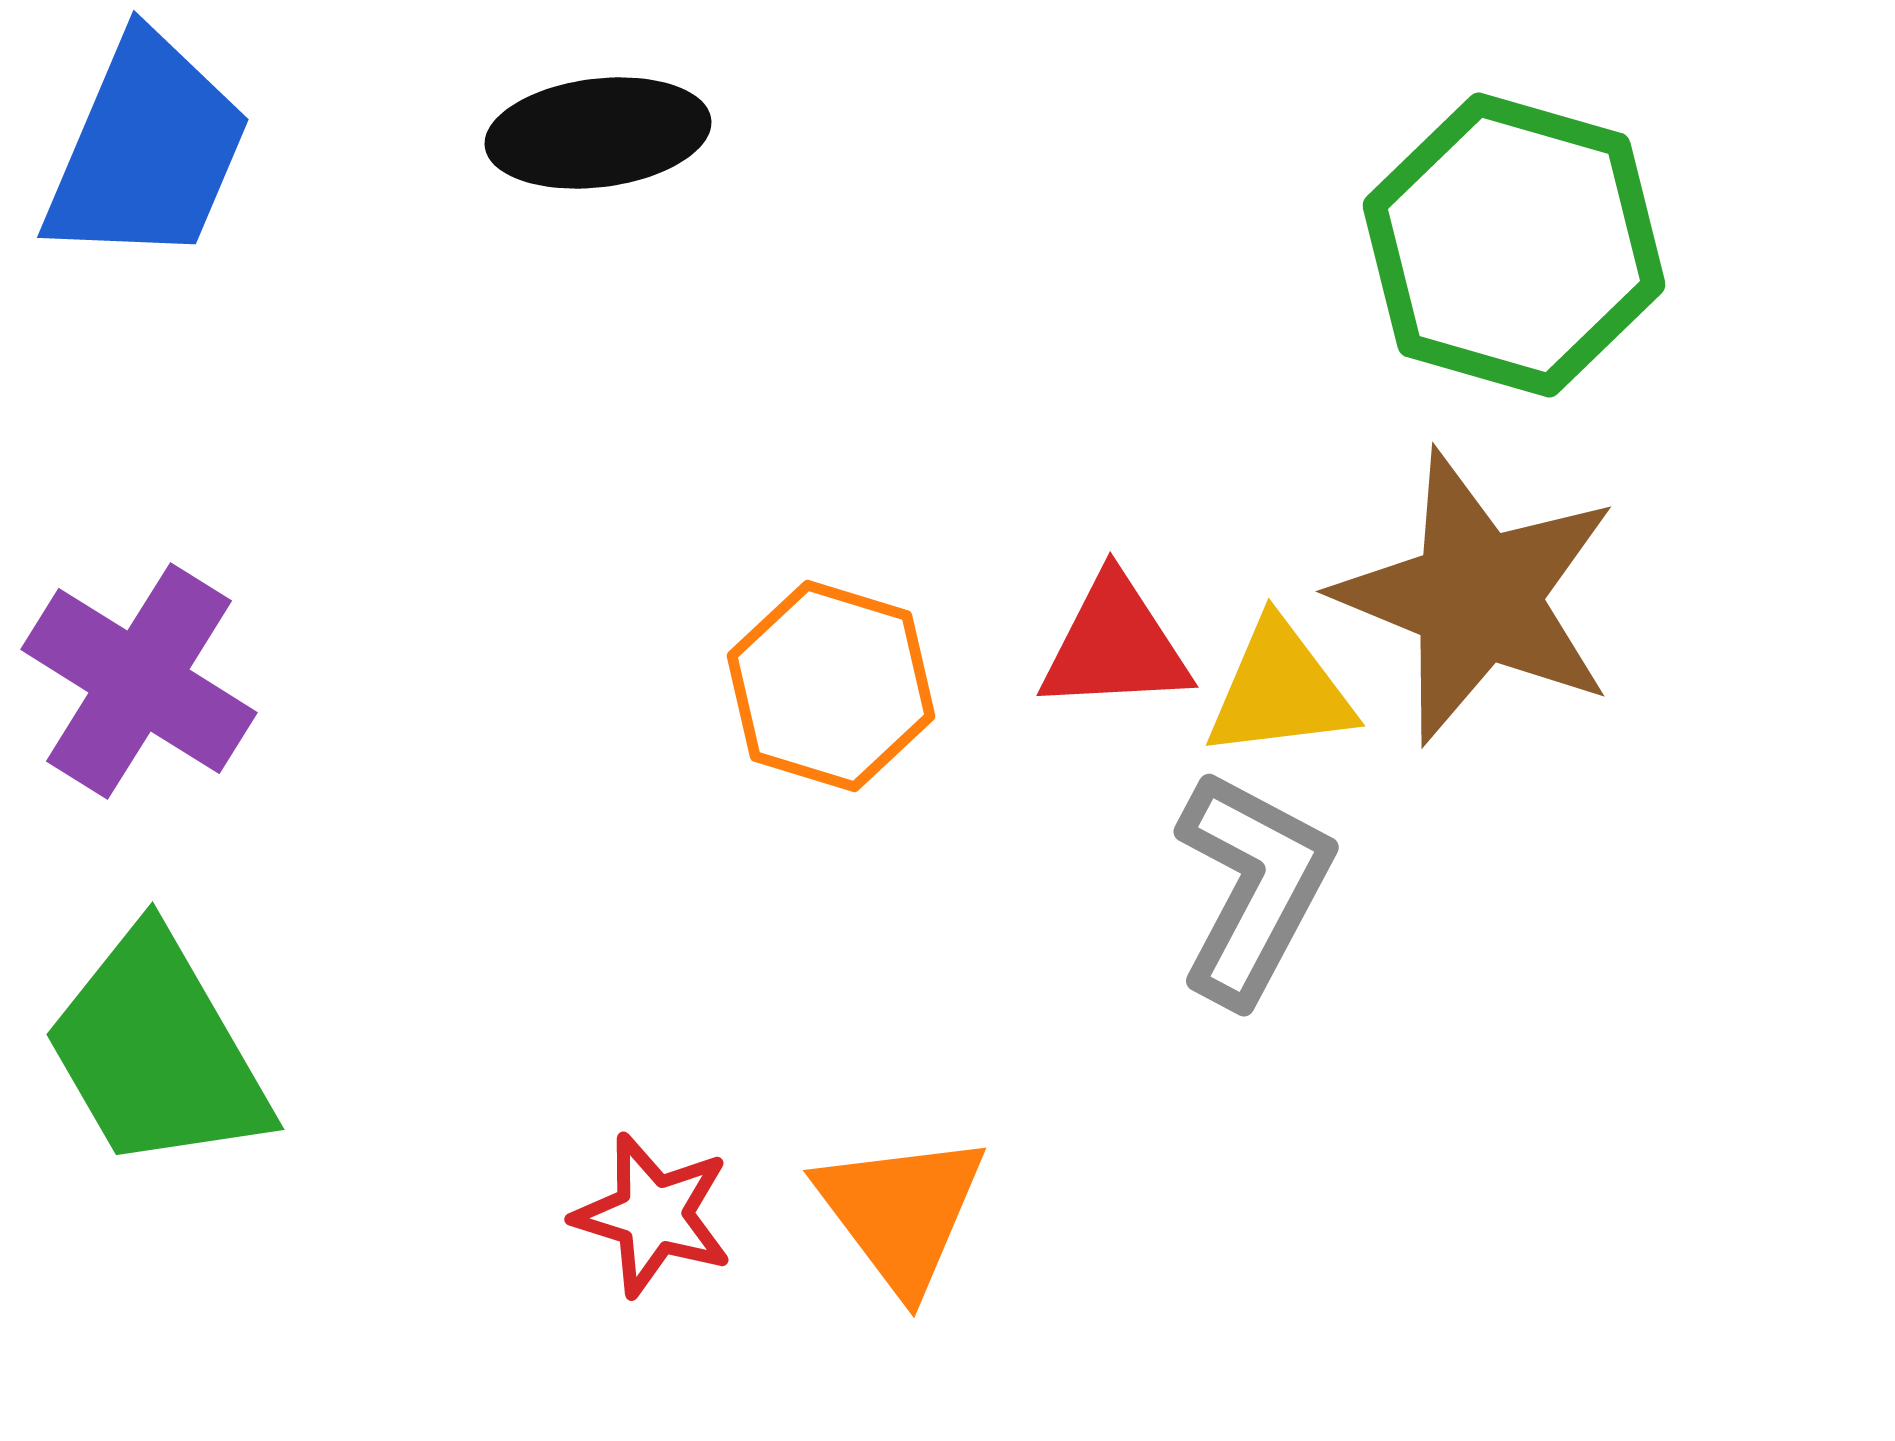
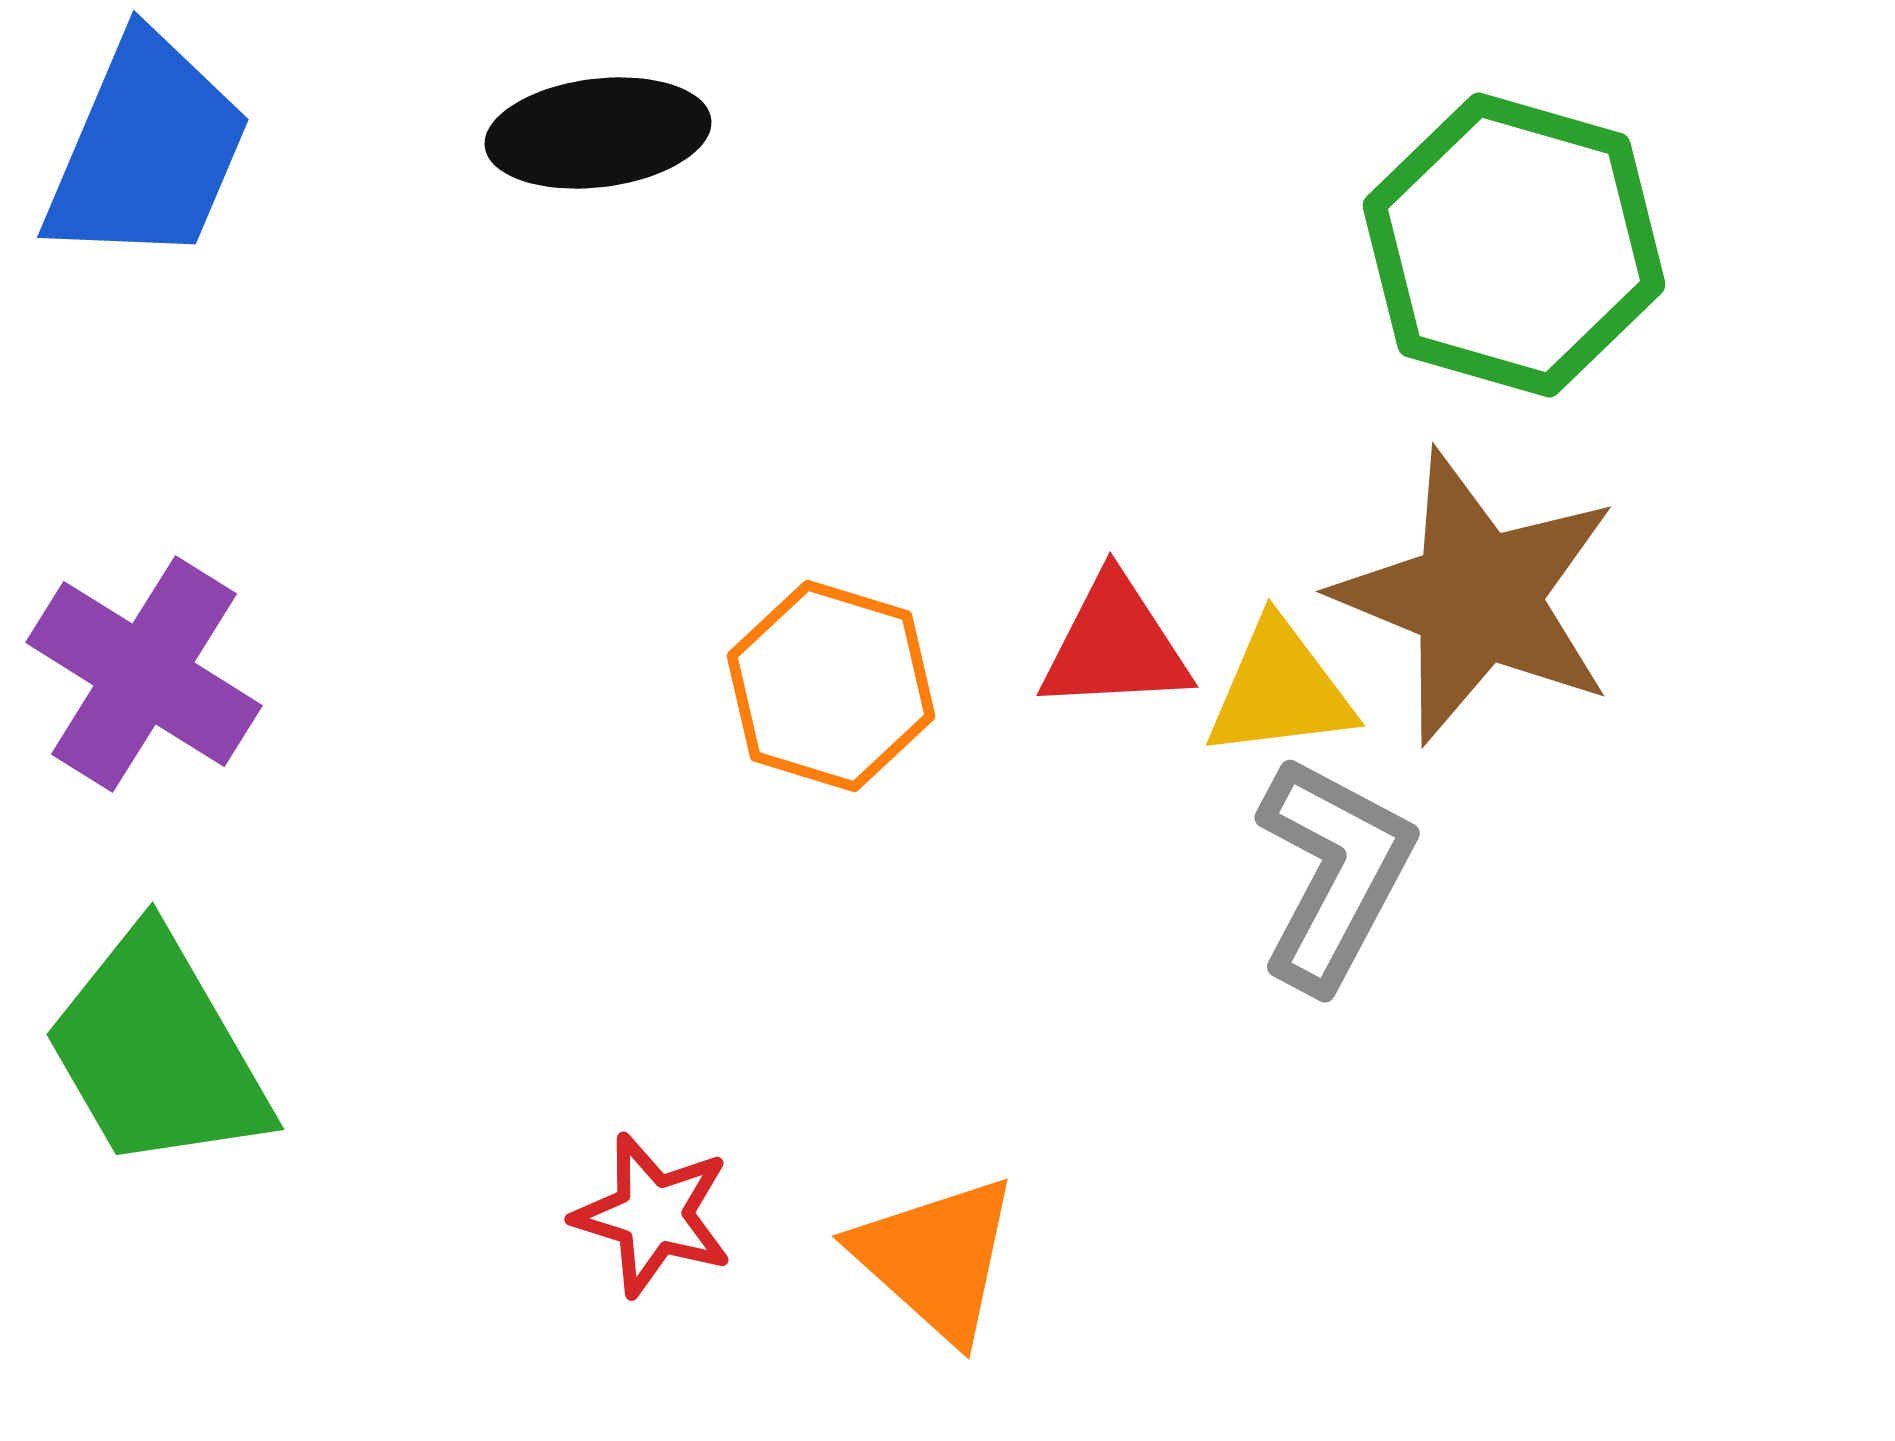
purple cross: moved 5 px right, 7 px up
gray L-shape: moved 81 px right, 14 px up
orange triangle: moved 35 px right, 46 px down; rotated 11 degrees counterclockwise
